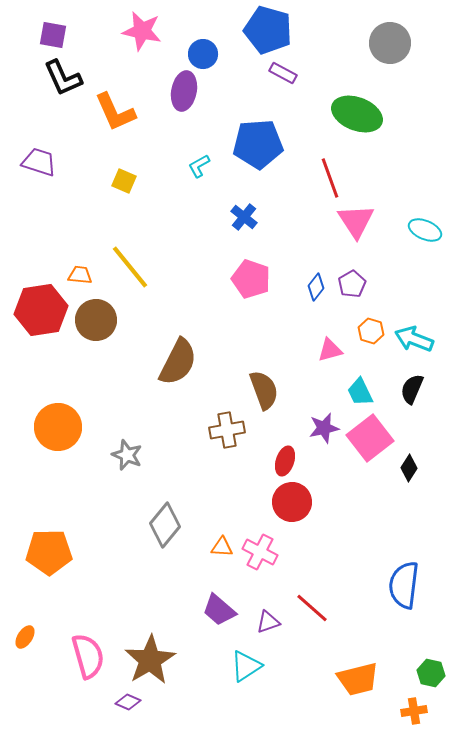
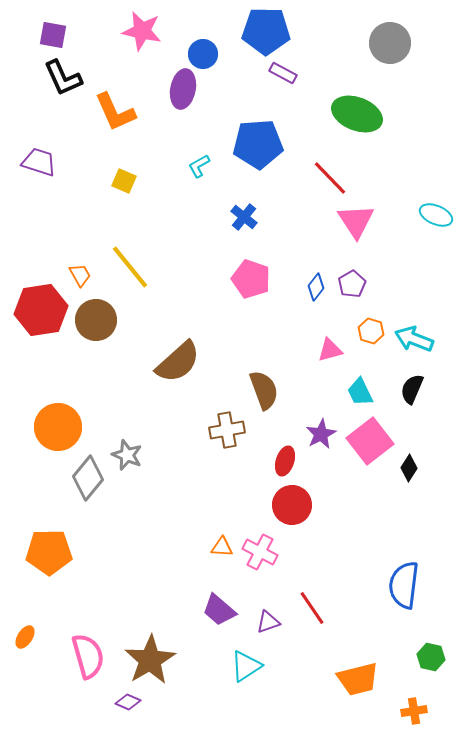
blue pentagon at (268, 30): moved 2 px left, 1 px down; rotated 15 degrees counterclockwise
purple ellipse at (184, 91): moved 1 px left, 2 px up
red line at (330, 178): rotated 24 degrees counterclockwise
cyan ellipse at (425, 230): moved 11 px right, 15 px up
orange trapezoid at (80, 275): rotated 55 degrees clockwise
brown semicircle at (178, 362): rotated 21 degrees clockwise
purple star at (324, 428): moved 3 px left, 6 px down; rotated 16 degrees counterclockwise
pink square at (370, 438): moved 3 px down
red circle at (292, 502): moved 3 px down
gray diamond at (165, 525): moved 77 px left, 47 px up
red line at (312, 608): rotated 15 degrees clockwise
green hexagon at (431, 673): moved 16 px up
